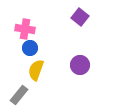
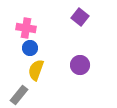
pink cross: moved 1 px right, 1 px up
